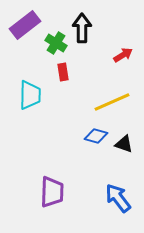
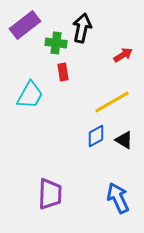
black arrow: rotated 12 degrees clockwise
green cross: rotated 25 degrees counterclockwise
cyan trapezoid: rotated 28 degrees clockwise
yellow line: rotated 6 degrees counterclockwise
blue diamond: rotated 45 degrees counterclockwise
black triangle: moved 4 px up; rotated 12 degrees clockwise
purple trapezoid: moved 2 px left, 2 px down
blue arrow: rotated 12 degrees clockwise
